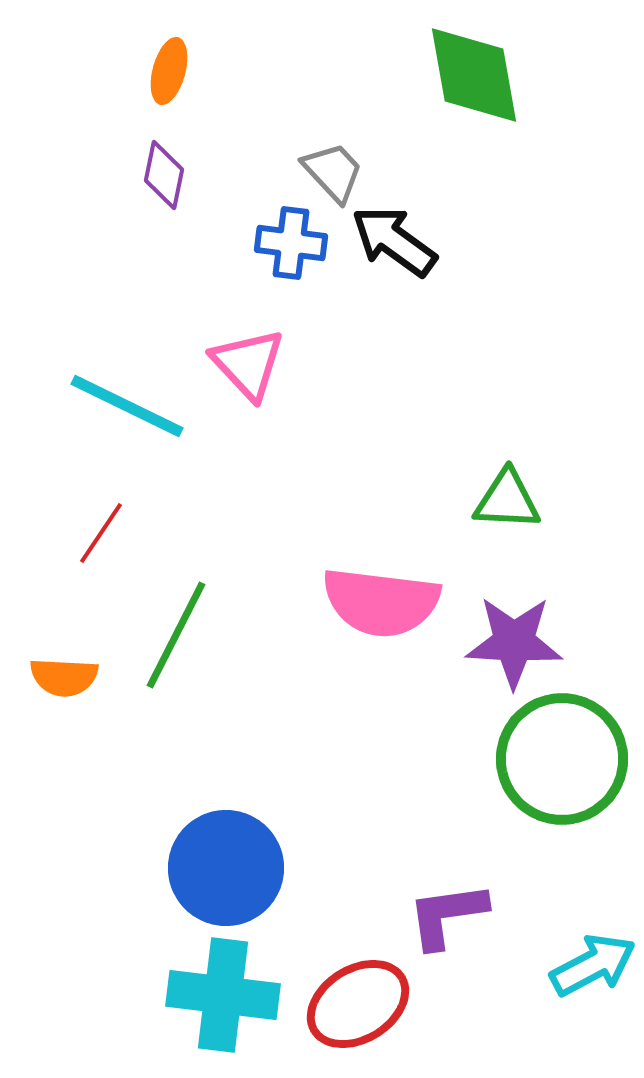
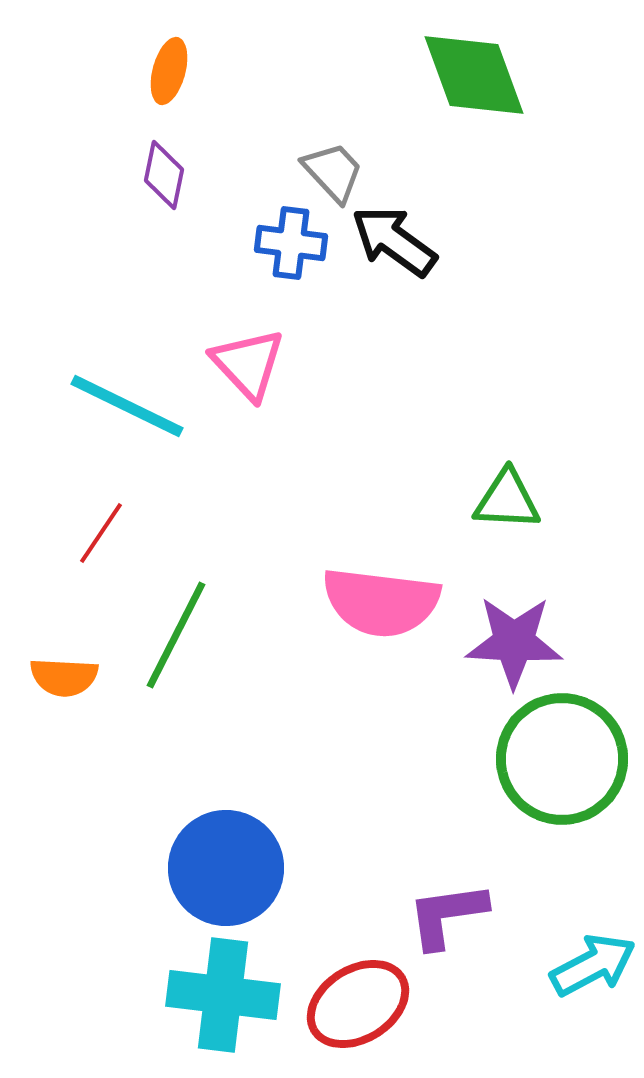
green diamond: rotated 10 degrees counterclockwise
